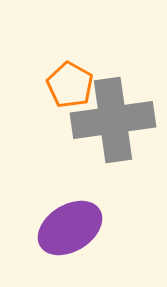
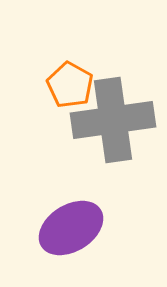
purple ellipse: moved 1 px right
